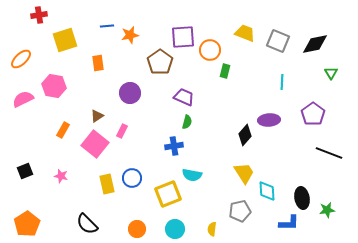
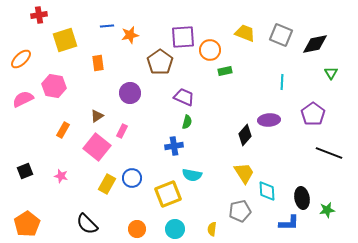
gray square at (278, 41): moved 3 px right, 6 px up
green rectangle at (225, 71): rotated 64 degrees clockwise
pink square at (95, 144): moved 2 px right, 3 px down
yellow rectangle at (107, 184): rotated 42 degrees clockwise
